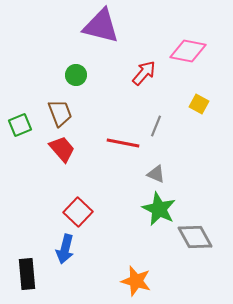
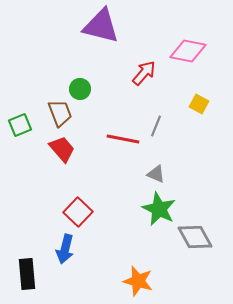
green circle: moved 4 px right, 14 px down
red line: moved 4 px up
orange star: moved 2 px right
